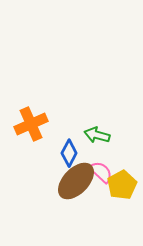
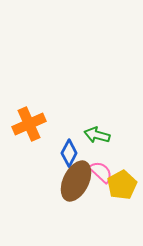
orange cross: moved 2 px left
brown ellipse: rotated 18 degrees counterclockwise
